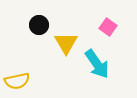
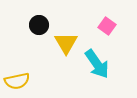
pink square: moved 1 px left, 1 px up
